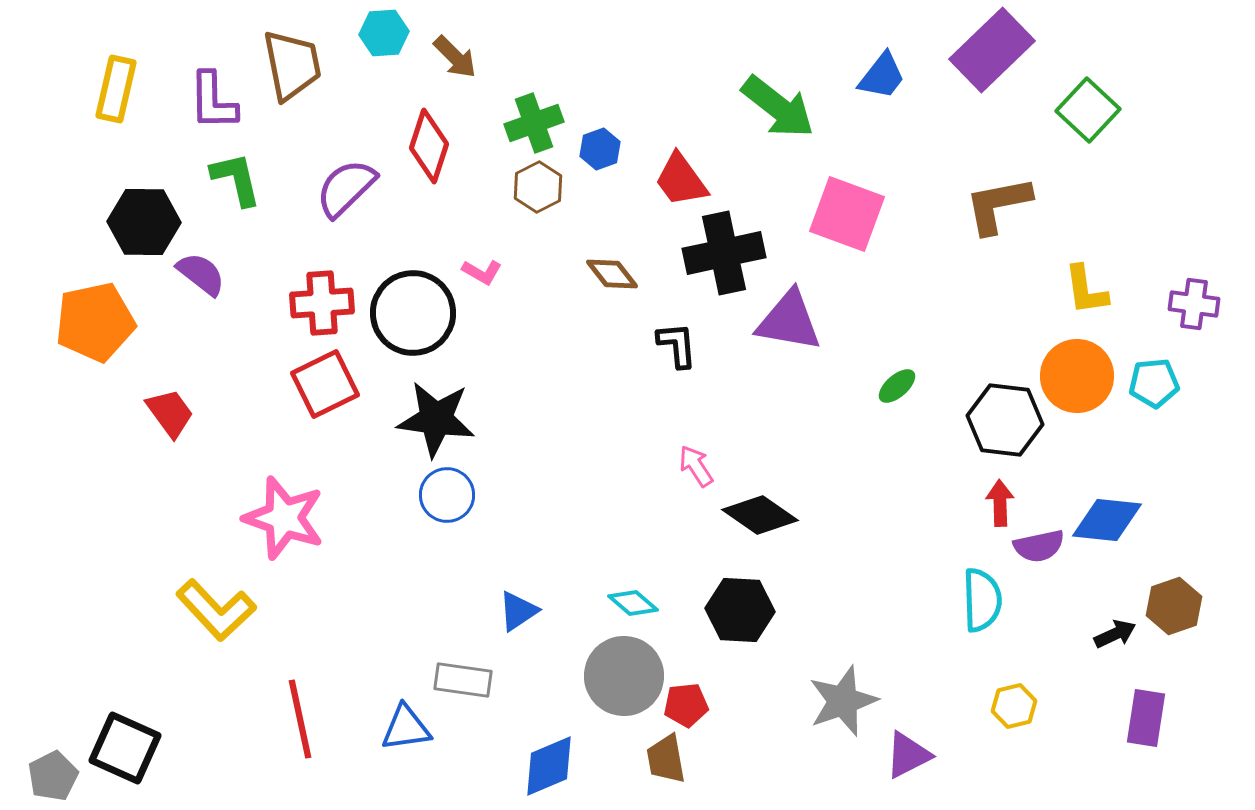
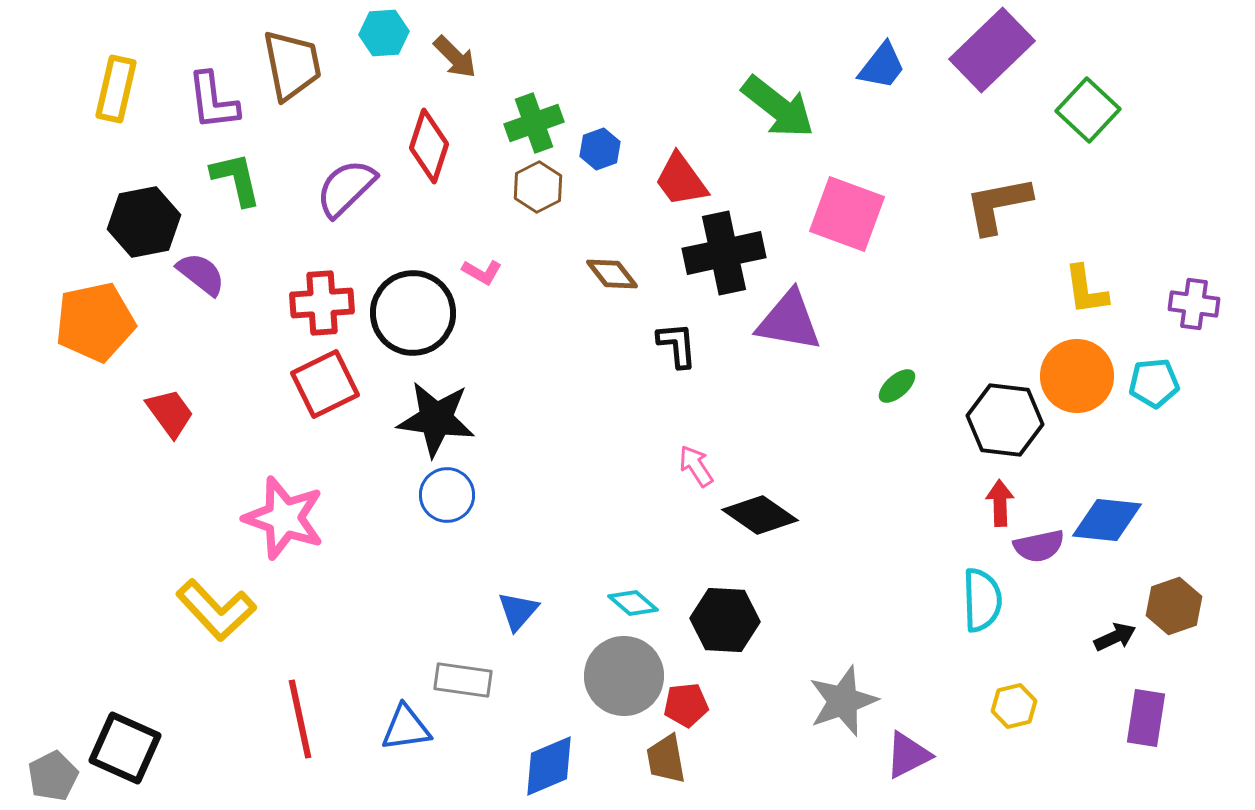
blue trapezoid at (882, 76): moved 10 px up
purple L-shape at (213, 101): rotated 6 degrees counterclockwise
black hexagon at (144, 222): rotated 12 degrees counterclockwise
black hexagon at (740, 610): moved 15 px left, 10 px down
blue triangle at (518, 611): rotated 15 degrees counterclockwise
black arrow at (1115, 634): moved 3 px down
